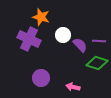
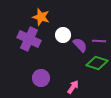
pink arrow: rotated 112 degrees clockwise
